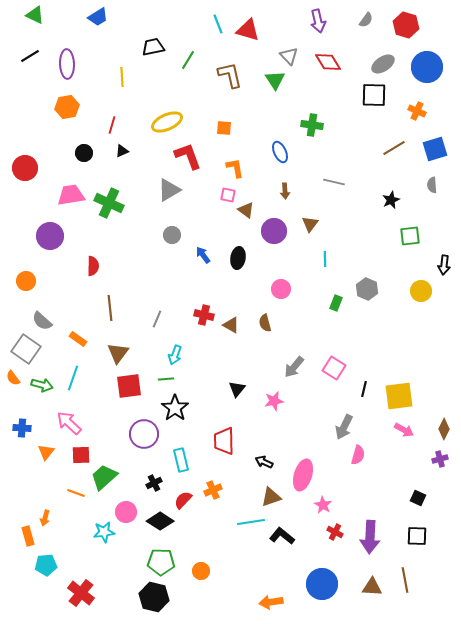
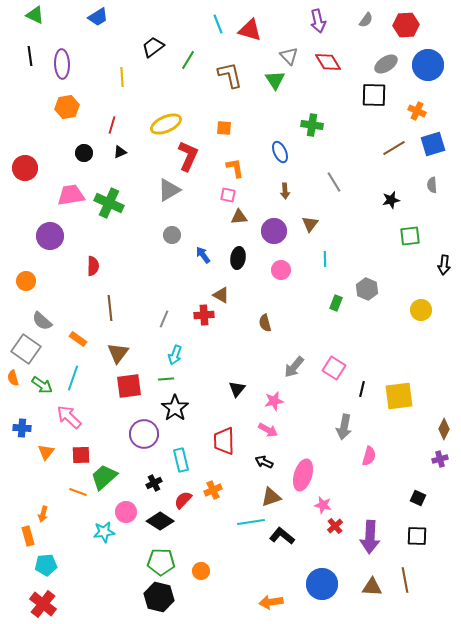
red hexagon at (406, 25): rotated 20 degrees counterclockwise
red triangle at (248, 30): moved 2 px right
black trapezoid at (153, 47): rotated 25 degrees counterclockwise
black line at (30, 56): rotated 66 degrees counterclockwise
purple ellipse at (67, 64): moved 5 px left
gray ellipse at (383, 64): moved 3 px right
blue circle at (427, 67): moved 1 px right, 2 px up
yellow ellipse at (167, 122): moved 1 px left, 2 px down
blue square at (435, 149): moved 2 px left, 5 px up
black triangle at (122, 151): moved 2 px left, 1 px down
red L-shape at (188, 156): rotated 44 degrees clockwise
gray line at (334, 182): rotated 45 degrees clockwise
black star at (391, 200): rotated 12 degrees clockwise
brown triangle at (246, 210): moved 7 px left, 7 px down; rotated 42 degrees counterclockwise
pink circle at (281, 289): moved 19 px up
yellow circle at (421, 291): moved 19 px down
red cross at (204, 315): rotated 18 degrees counterclockwise
gray line at (157, 319): moved 7 px right
brown triangle at (231, 325): moved 10 px left, 30 px up
orange semicircle at (13, 378): rotated 21 degrees clockwise
green arrow at (42, 385): rotated 20 degrees clockwise
black line at (364, 389): moved 2 px left
pink arrow at (69, 423): moved 6 px up
gray arrow at (344, 427): rotated 15 degrees counterclockwise
pink arrow at (404, 430): moved 136 px left
pink semicircle at (358, 455): moved 11 px right, 1 px down
orange line at (76, 493): moved 2 px right, 1 px up
pink star at (323, 505): rotated 18 degrees counterclockwise
orange arrow at (45, 518): moved 2 px left, 4 px up
red cross at (335, 532): moved 6 px up; rotated 21 degrees clockwise
red cross at (81, 593): moved 38 px left, 11 px down
black hexagon at (154, 597): moved 5 px right
